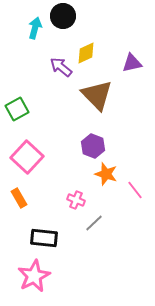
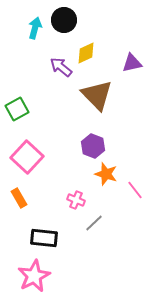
black circle: moved 1 px right, 4 px down
